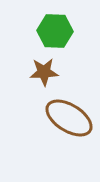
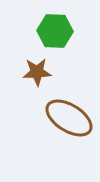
brown star: moved 7 px left
